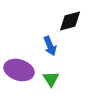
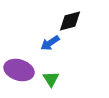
blue arrow: moved 3 px up; rotated 78 degrees clockwise
